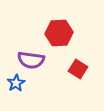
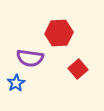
purple semicircle: moved 1 px left, 2 px up
red square: rotated 18 degrees clockwise
